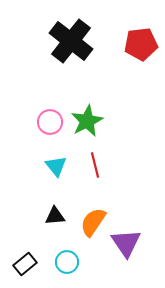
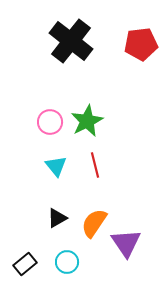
black triangle: moved 2 px right, 2 px down; rotated 25 degrees counterclockwise
orange semicircle: moved 1 px right, 1 px down
